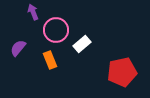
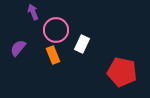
white rectangle: rotated 24 degrees counterclockwise
orange rectangle: moved 3 px right, 5 px up
red pentagon: rotated 24 degrees clockwise
